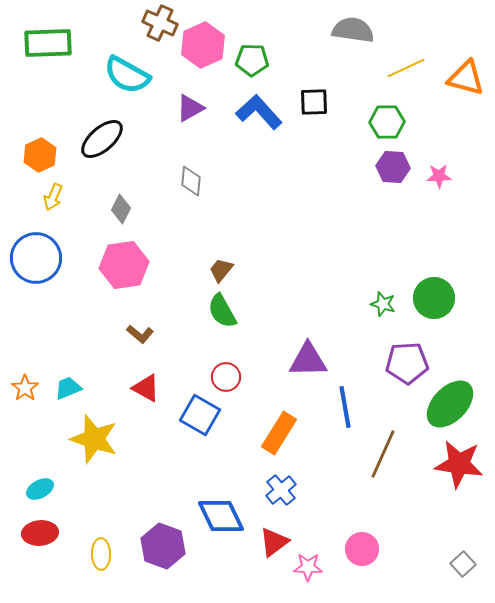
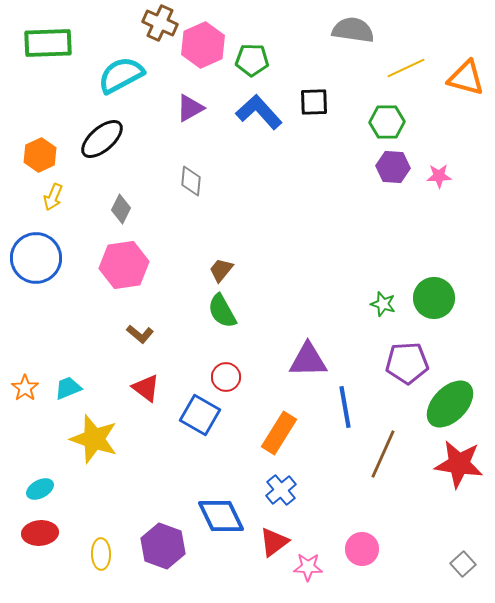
cyan semicircle at (127, 75): moved 6 px left; rotated 123 degrees clockwise
red triangle at (146, 388): rotated 8 degrees clockwise
